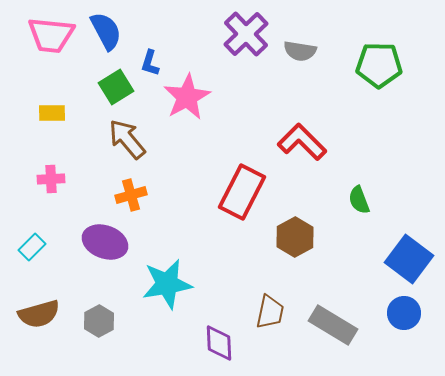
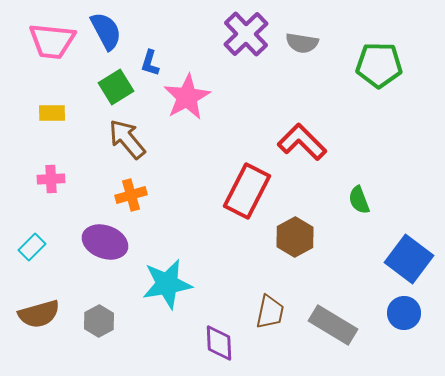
pink trapezoid: moved 1 px right, 6 px down
gray semicircle: moved 2 px right, 8 px up
red rectangle: moved 5 px right, 1 px up
